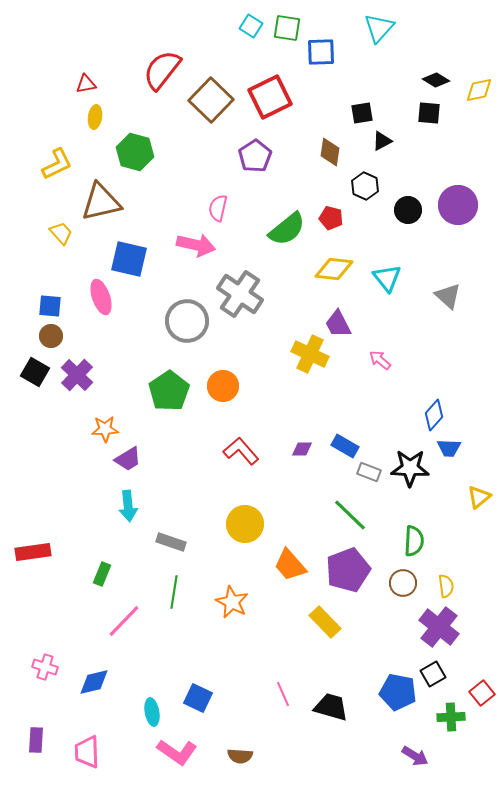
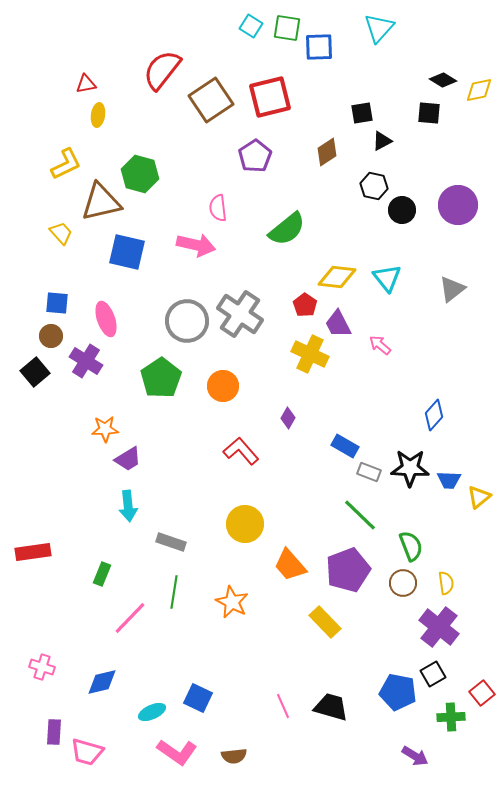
blue square at (321, 52): moved 2 px left, 5 px up
black diamond at (436, 80): moved 7 px right
red square at (270, 97): rotated 12 degrees clockwise
brown square at (211, 100): rotated 12 degrees clockwise
yellow ellipse at (95, 117): moved 3 px right, 2 px up
green hexagon at (135, 152): moved 5 px right, 22 px down
brown diamond at (330, 152): moved 3 px left; rotated 48 degrees clockwise
yellow L-shape at (57, 164): moved 9 px right
black hexagon at (365, 186): moved 9 px right; rotated 12 degrees counterclockwise
pink semicircle at (218, 208): rotated 20 degrees counterclockwise
black circle at (408, 210): moved 6 px left
red pentagon at (331, 218): moved 26 px left, 87 px down; rotated 20 degrees clockwise
blue square at (129, 259): moved 2 px left, 7 px up
yellow diamond at (334, 269): moved 3 px right, 8 px down
gray cross at (240, 294): moved 20 px down
gray triangle at (448, 296): moved 4 px right, 7 px up; rotated 40 degrees clockwise
pink ellipse at (101, 297): moved 5 px right, 22 px down
blue square at (50, 306): moved 7 px right, 3 px up
pink arrow at (380, 360): moved 15 px up
black square at (35, 372): rotated 20 degrees clockwise
purple cross at (77, 375): moved 9 px right, 14 px up; rotated 12 degrees counterclockwise
green pentagon at (169, 391): moved 8 px left, 13 px up
blue trapezoid at (449, 448): moved 32 px down
purple diamond at (302, 449): moved 14 px left, 31 px up; rotated 60 degrees counterclockwise
green line at (350, 515): moved 10 px right
green semicircle at (414, 541): moved 3 px left, 5 px down; rotated 24 degrees counterclockwise
yellow semicircle at (446, 586): moved 3 px up
pink line at (124, 621): moved 6 px right, 3 px up
pink cross at (45, 667): moved 3 px left
blue diamond at (94, 682): moved 8 px right
pink line at (283, 694): moved 12 px down
cyan ellipse at (152, 712): rotated 76 degrees clockwise
purple rectangle at (36, 740): moved 18 px right, 8 px up
pink trapezoid at (87, 752): rotated 72 degrees counterclockwise
brown semicircle at (240, 756): moved 6 px left; rotated 10 degrees counterclockwise
